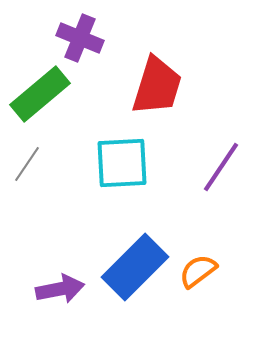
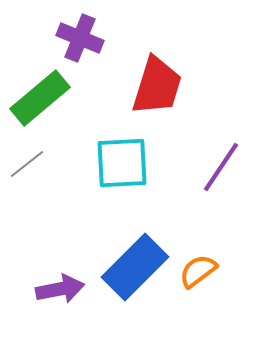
green rectangle: moved 4 px down
gray line: rotated 18 degrees clockwise
